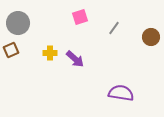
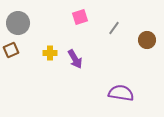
brown circle: moved 4 px left, 3 px down
purple arrow: rotated 18 degrees clockwise
